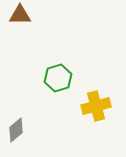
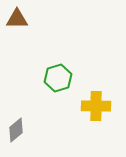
brown triangle: moved 3 px left, 4 px down
yellow cross: rotated 16 degrees clockwise
